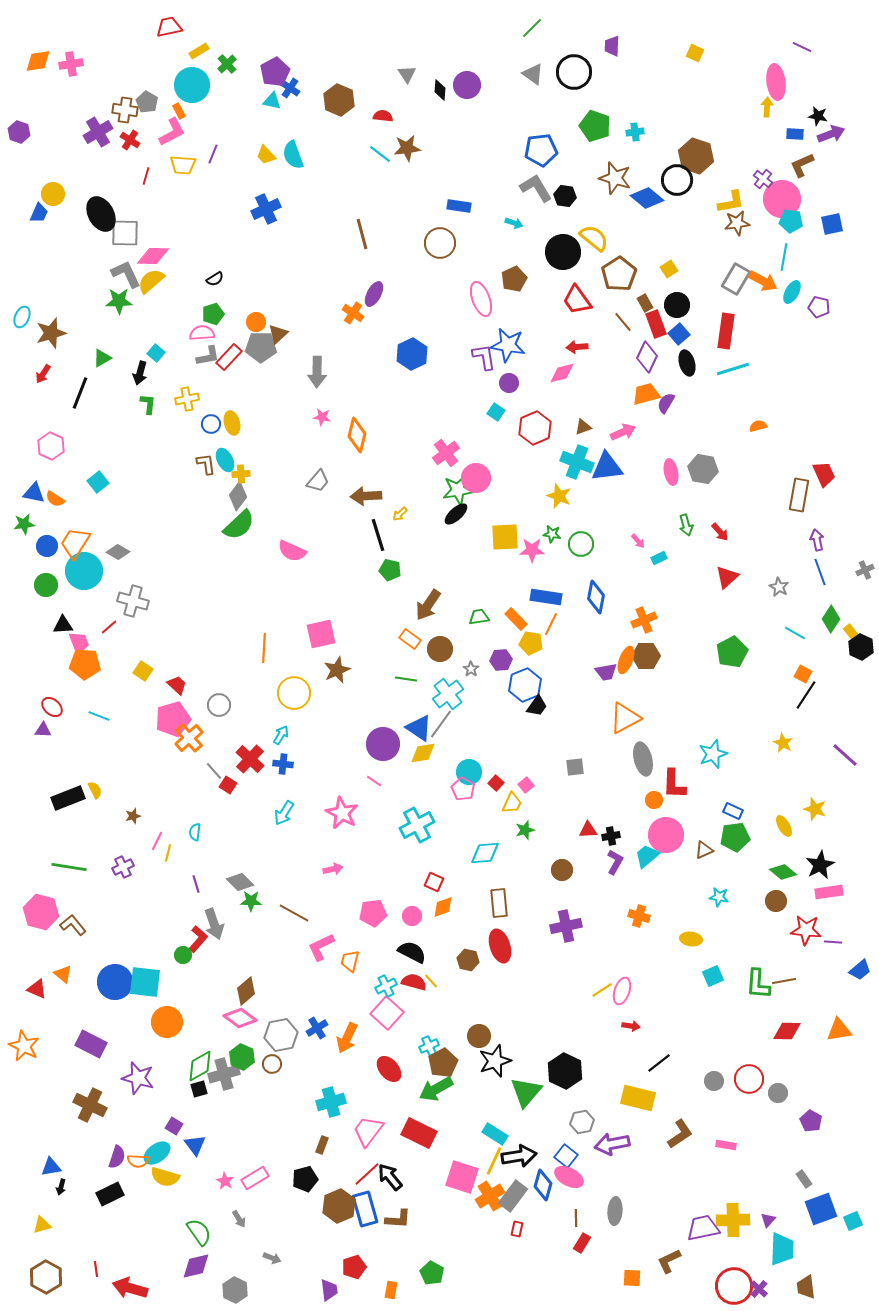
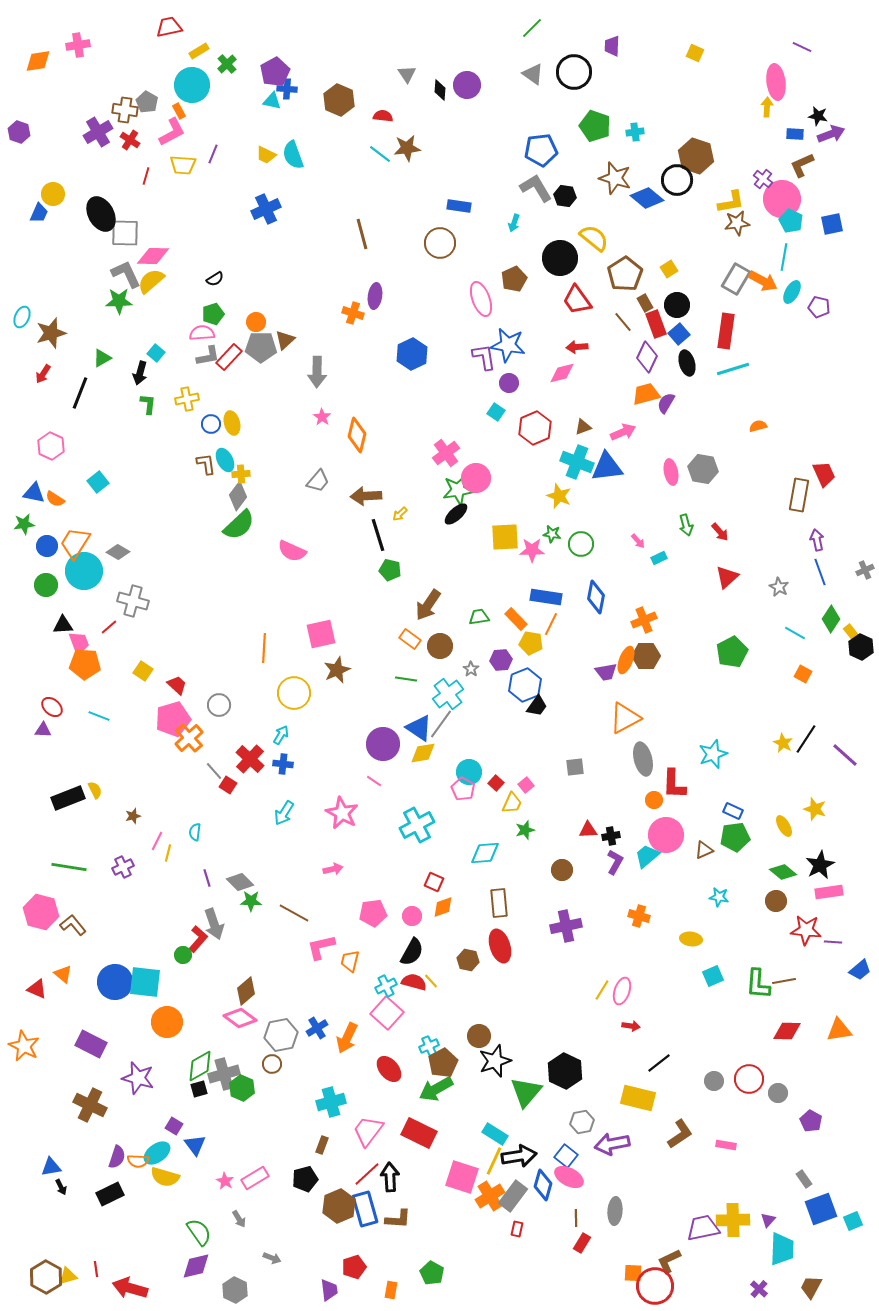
pink cross at (71, 64): moved 7 px right, 19 px up
blue cross at (290, 88): moved 3 px left, 1 px down; rotated 30 degrees counterclockwise
yellow trapezoid at (266, 155): rotated 20 degrees counterclockwise
cyan pentagon at (791, 221): rotated 20 degrees clockwise
cyan arrow at (514, 223): rotated 90 degrees clockwise
black circle at (563, 252): moved 3 px left, 6 px down
brown pentagon at (619, 274): moved 6 px right
purple ellipse at (374, 294): moved 1 px right, 2 px down; rotated 20 degrees counterclockwise
orange cross at (353, 313): rotated 15 degrees counterclockwise
brown triangle at (278, 334): moved 7 px right, 6 px down
pink star at (322, 417): rotated 24 degrees clockwise
brown circle at (440, 649): moved 3 px up
black line at (806, 695): moved 44 px down
purple line at (196, 884): moved 11 px right, 6 px up
pink L-shape at (321, 947): rotated 12 degrees clockwise
black semicircle at (412, 952): rotated 92 degrees clockwise
yellow line at (602, 990): rotated 25 degrees counterclockwise
green hexagon at (242, 1057): moved 31 px down
black arrow at (390, 1177): rotated 36 degrees clockwise
black arrow at (61, 1187): rotated 42 degrees counterclockwise
yellow triangle at (42, 1225): moved 26 px right, 51 px down
orange square at (632, 1278): moved 1 px right, 5 px up
red circle at (734, 1286): moved 79 px left
brown trapezoid at (806, 1287): moved 5 px right; rotated 35 degrees clockwise
